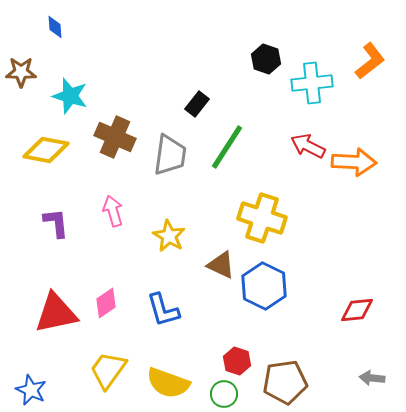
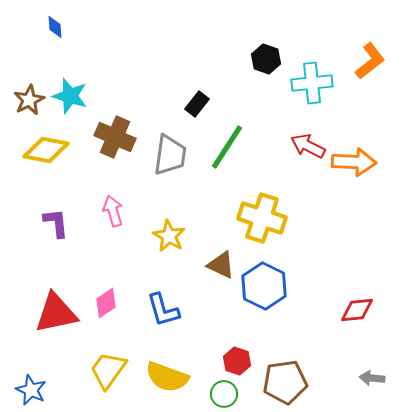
brown star: moved 8 px right, 28 px down; rotated 28 degrees counterclockwise
yellow semicircle: moved 1 px left, 6 px up
